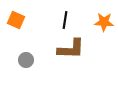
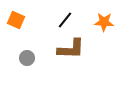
black line: rotated 30 degrees clockwise
gray circle: moved 1 px right, 2 px up
